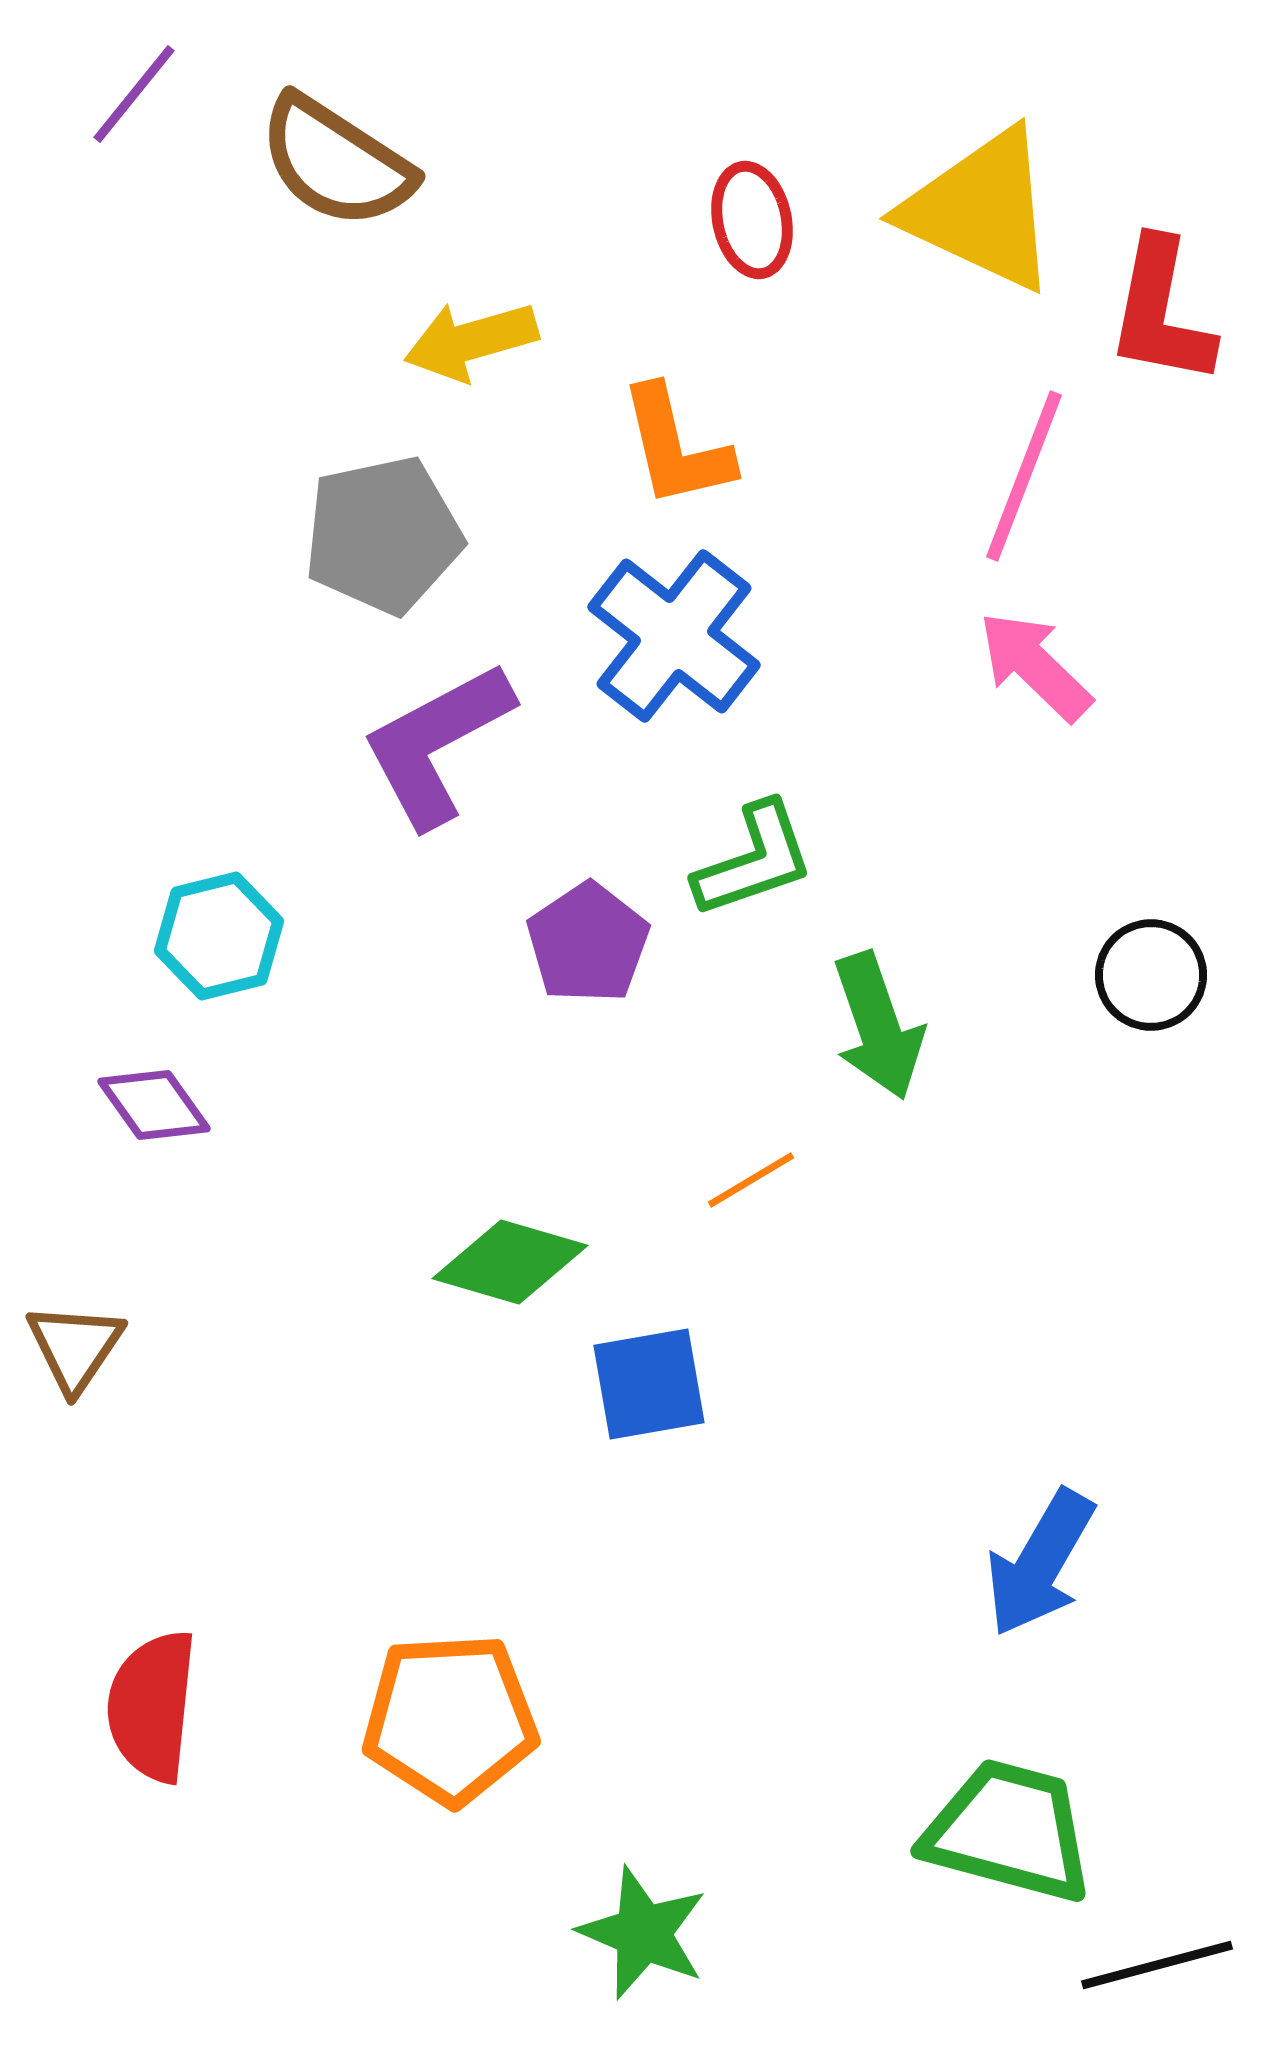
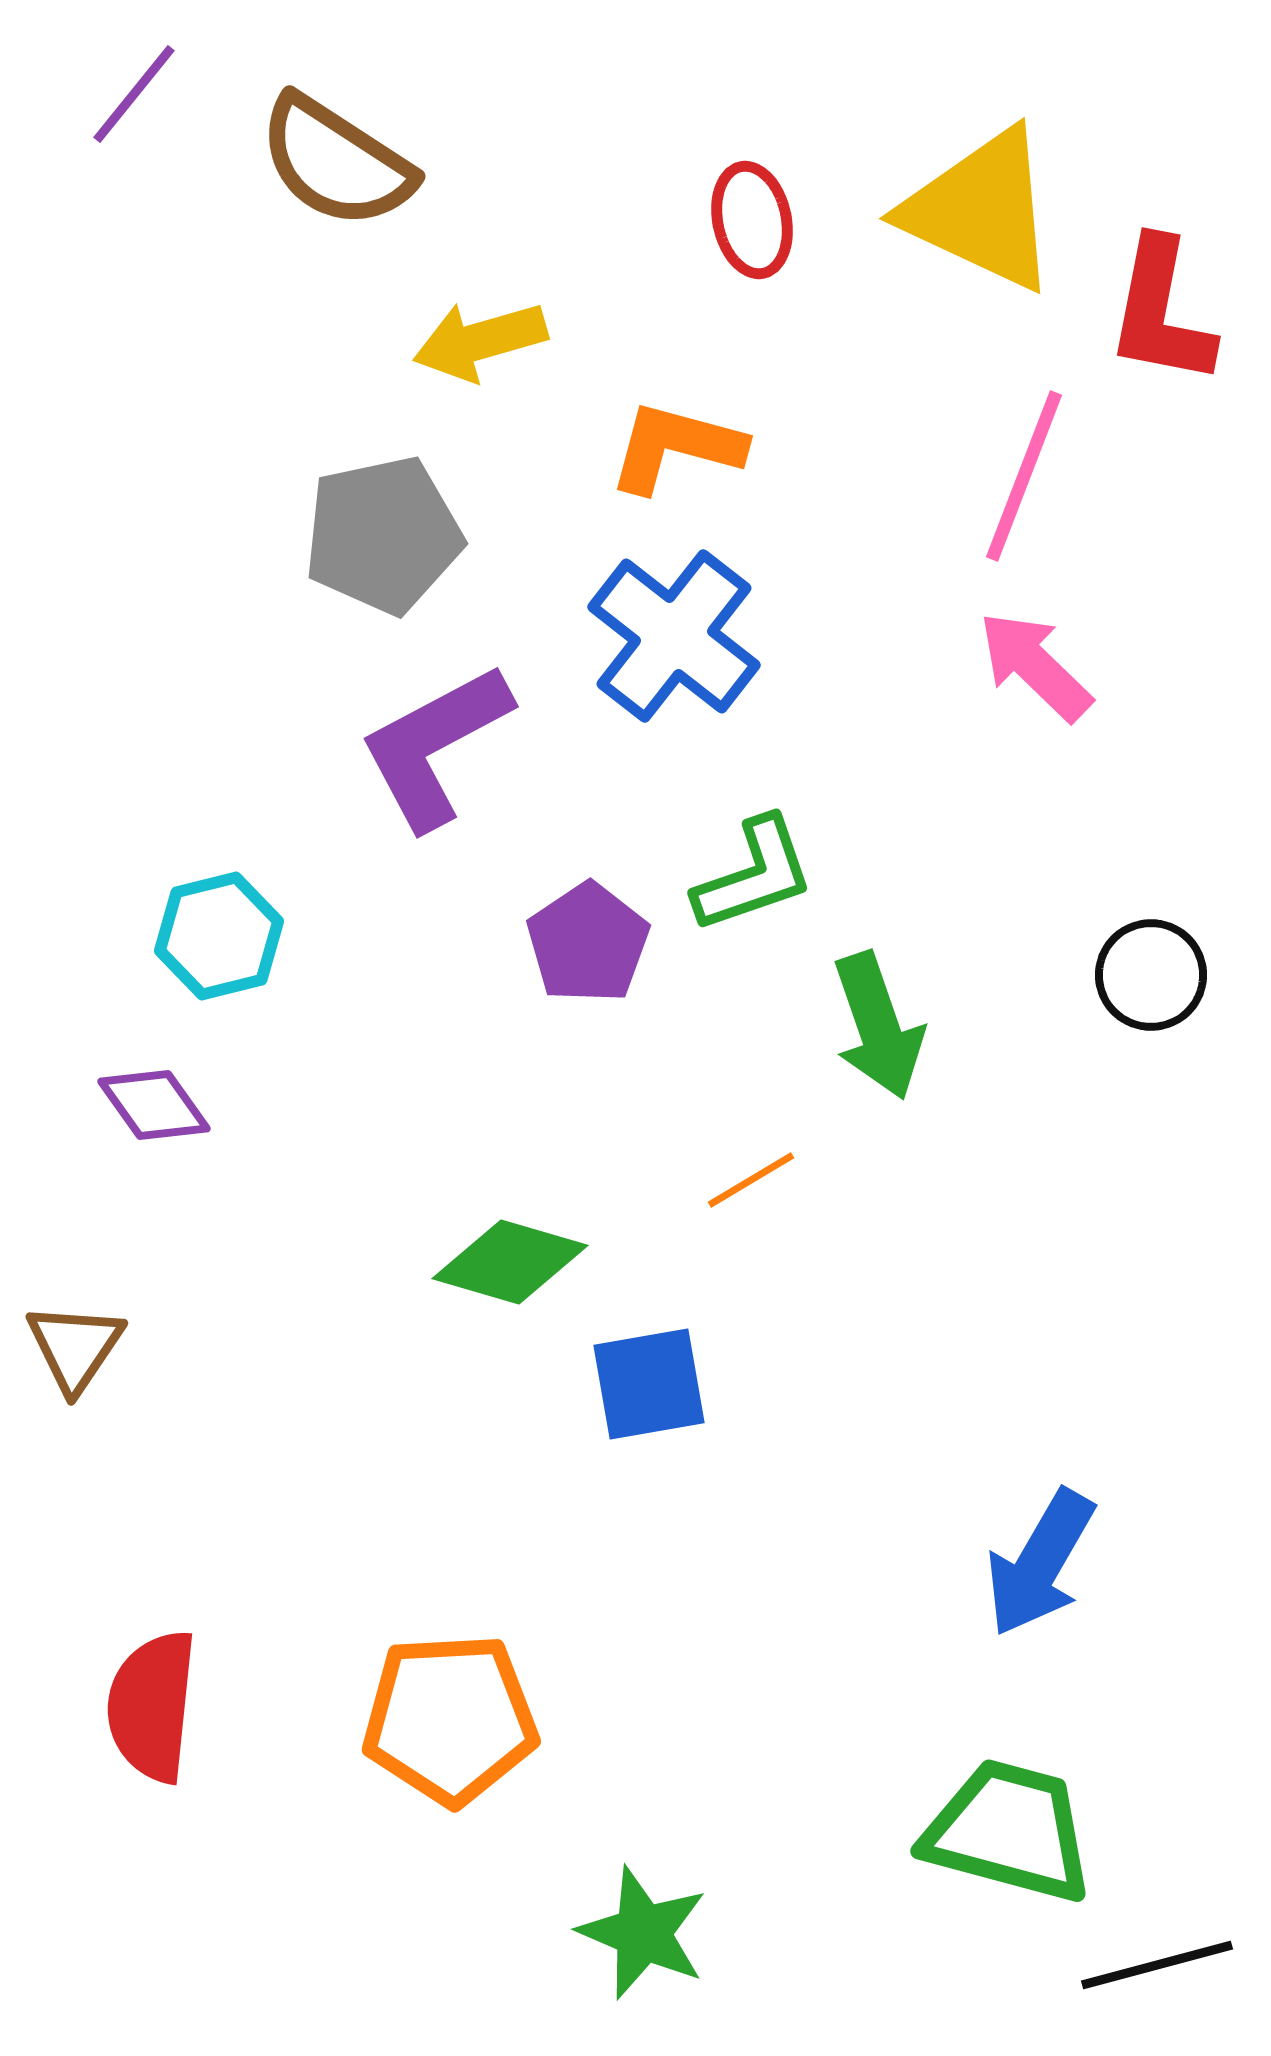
yellow arrow: moved 9 px right
orange L-shape: rotated 118 degrees clockwise
purple L-shape: moved 2 px left, 2 px down
green L-shape: moved 15 px down
